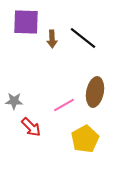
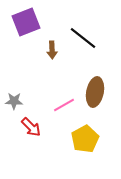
purple square: rotated 24 degrees counterclockwise
brown arrow: moved 11 px down
